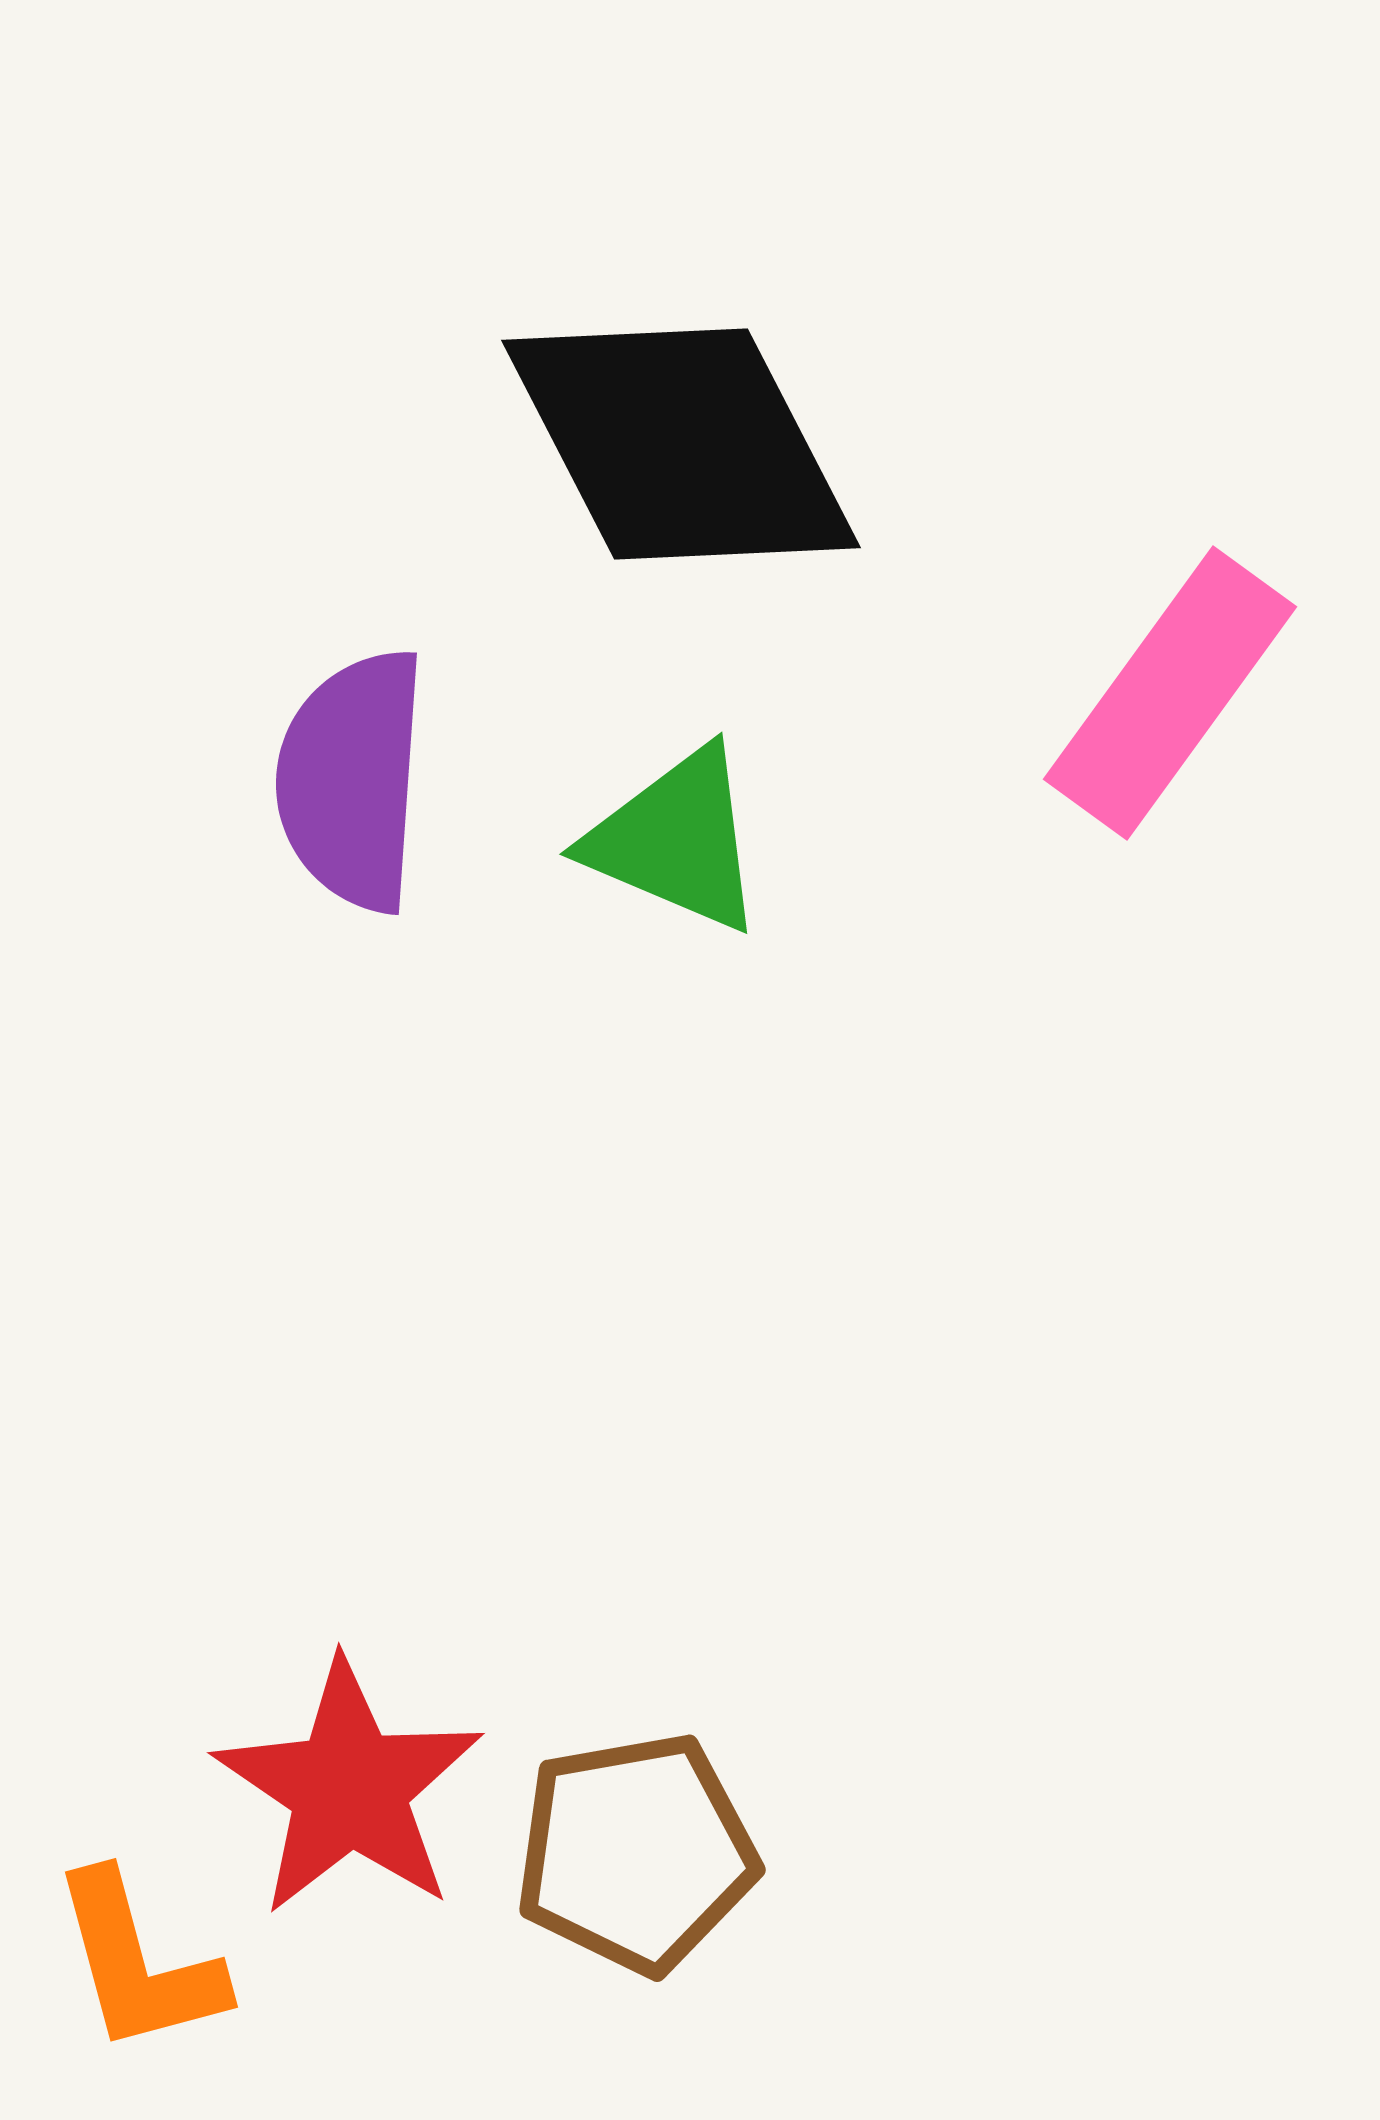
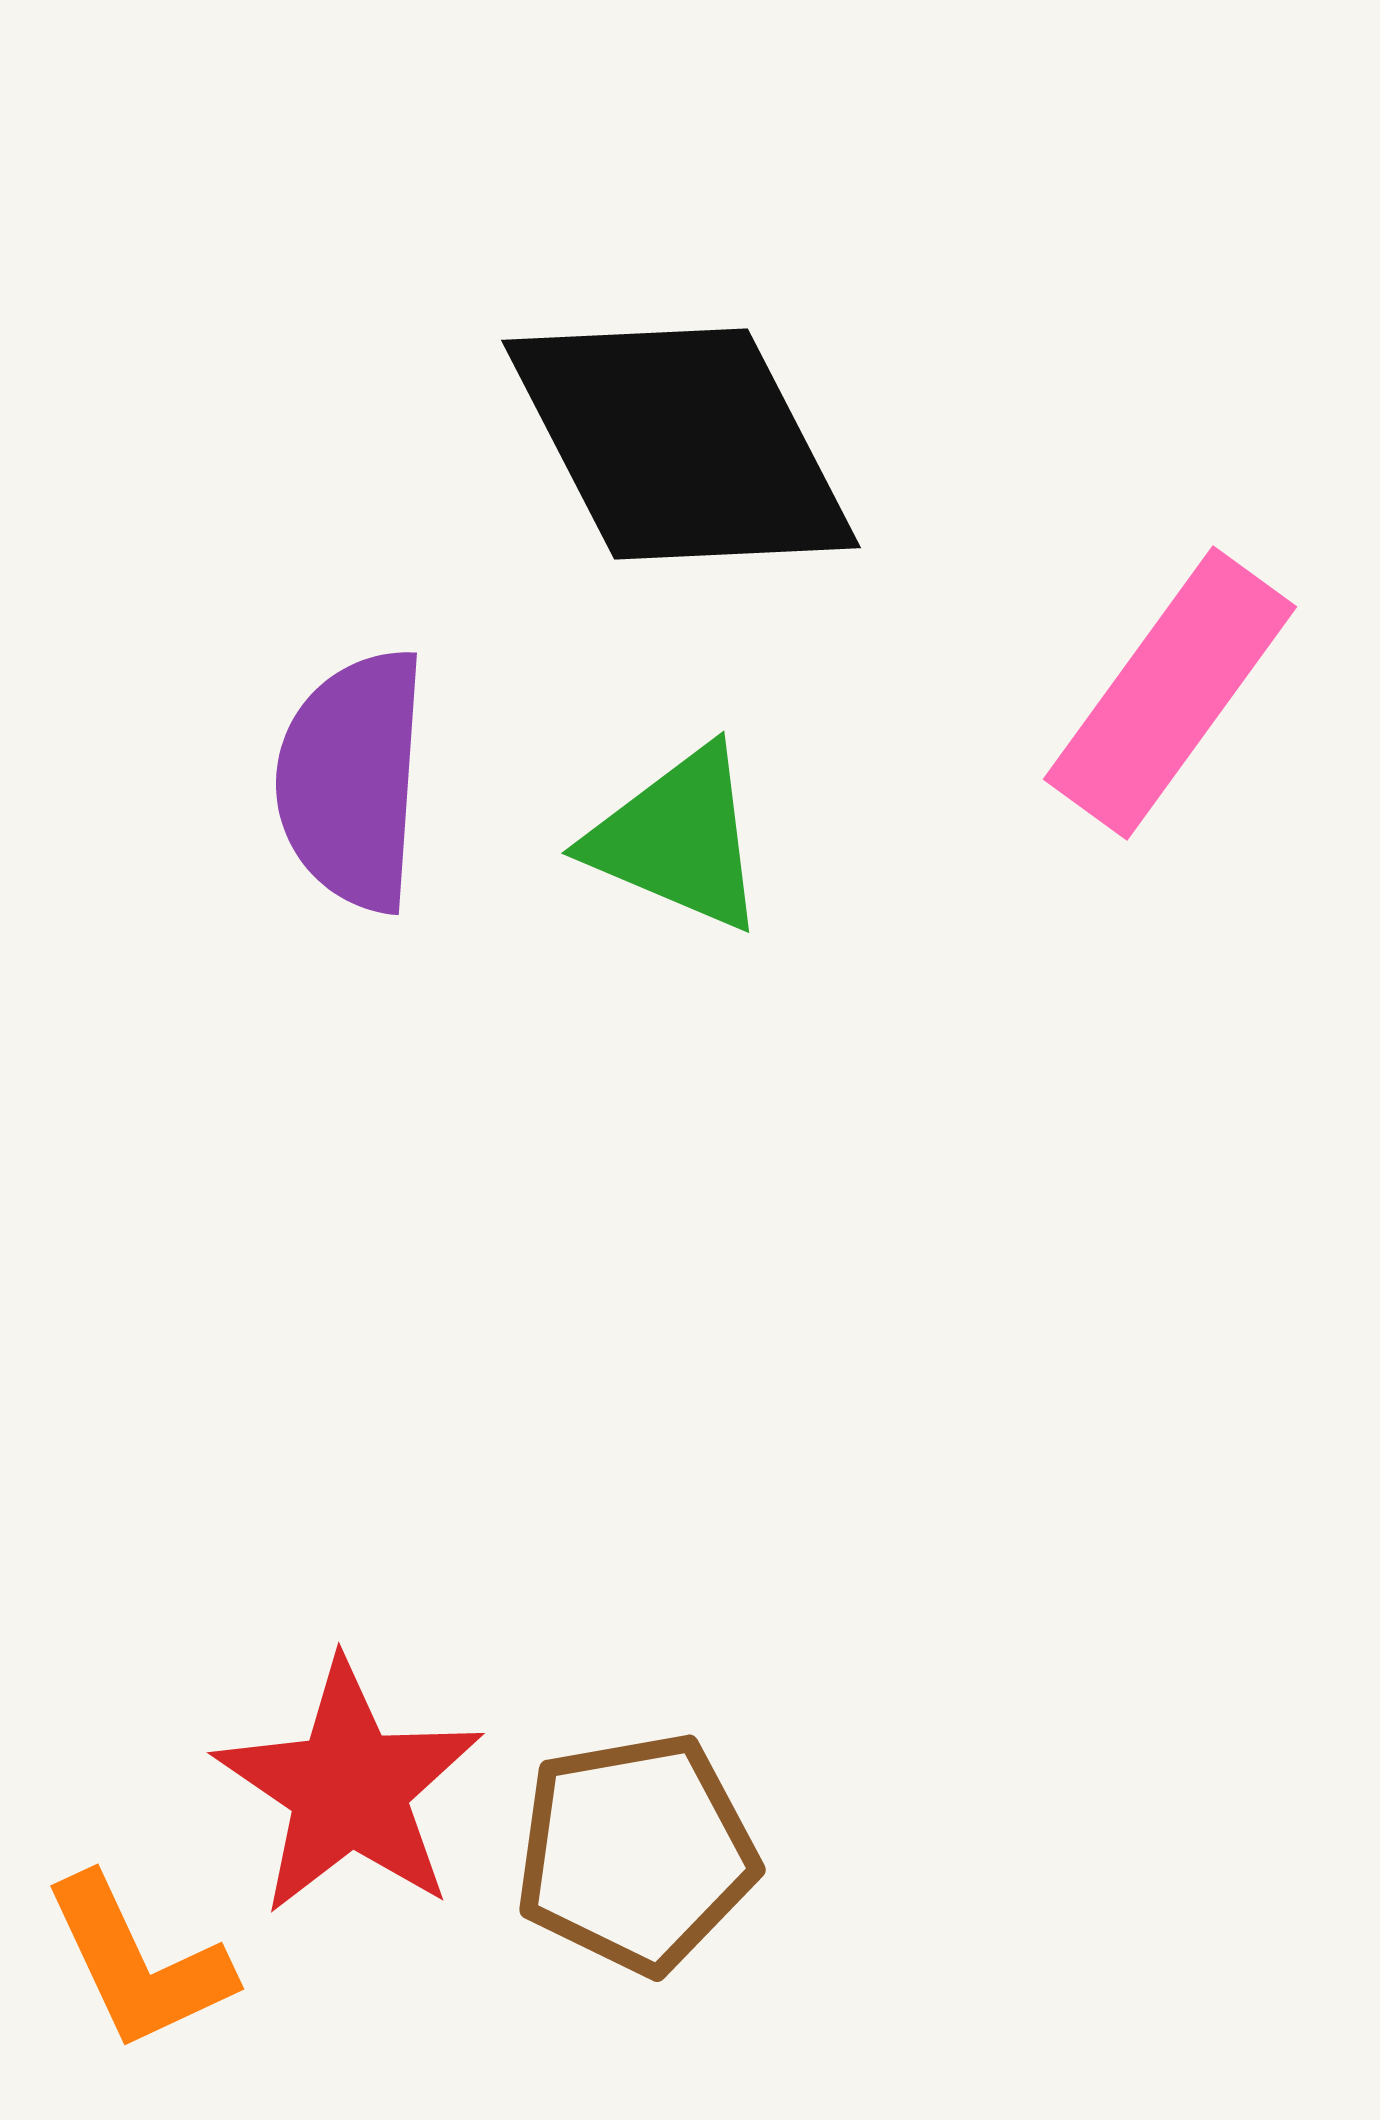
green triangle: moved 2 px right, 1 px up
orange L-shape: rotated 10 degrees counterclockwise
